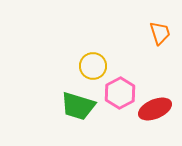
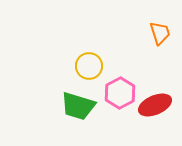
yellow circle: moved 4 px left
red ellipse: moved 4 px up
